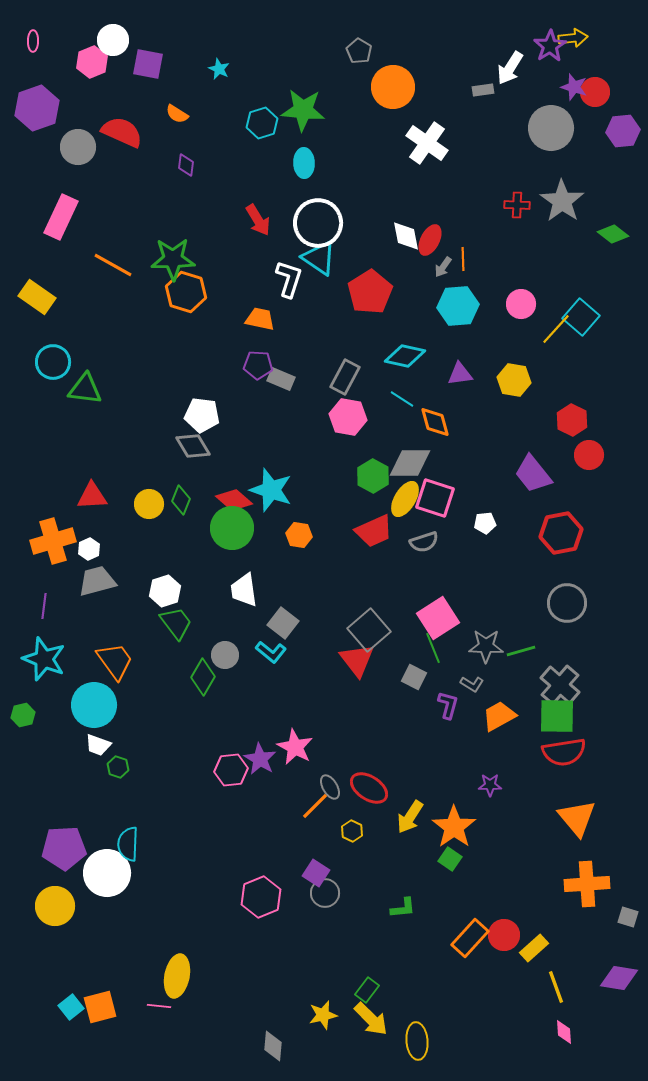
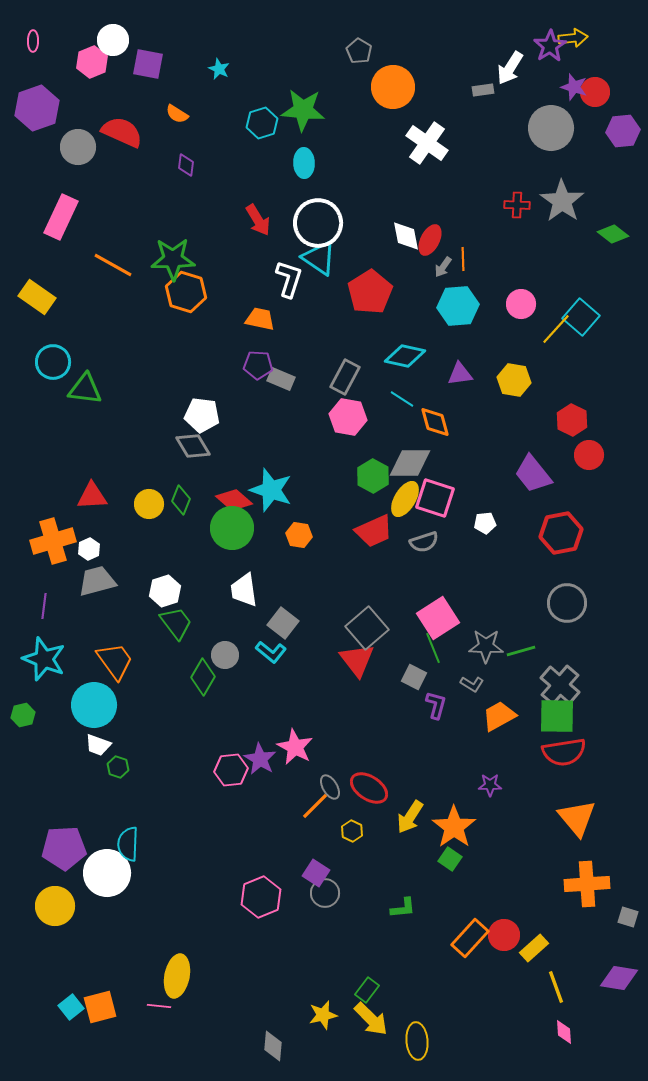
gray square at (369, 630): moved 2 px left, 2 px up
purple L-shape at (448, 705): moved 12 px left
